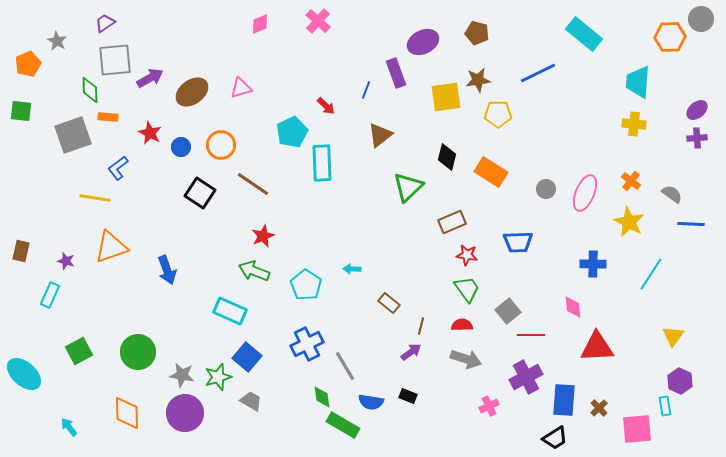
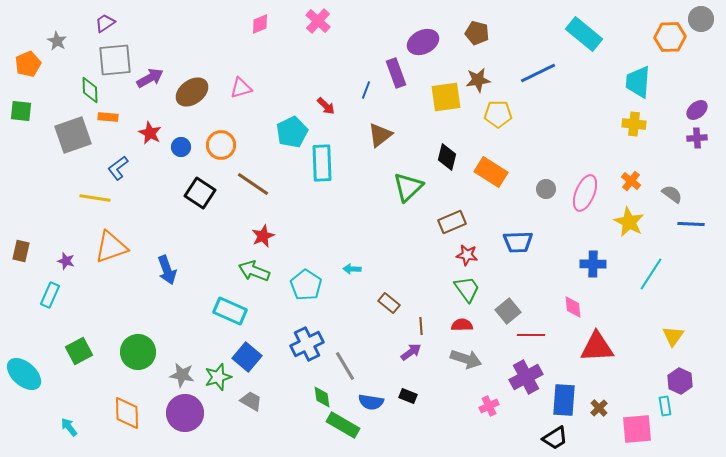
brown line at (421, 326): rotated 18 degrees counterclockwise
